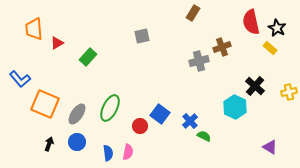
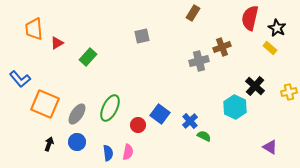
red semicircle: moved 1 px left, 4 px up; rotated 25 degrees clockwise
red circle: moved 2 px left, 1 px up
